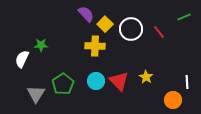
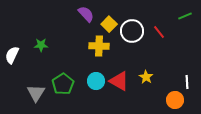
green line: moved 1 px right, 1 px up
yellow square: moved 4 px right
white circle: moved 1 px right, 2 px down
yellow cross: moved 4 px right
white semicircle: moved 10 px left, 4 px up
red triangle: rotated 15 degrees counterclockwise
gray triangle: moved 1 px up
orange circle: moved 2 px right
